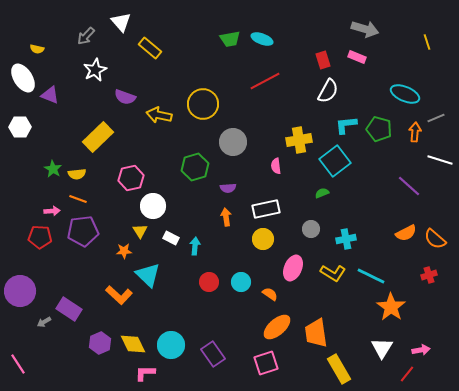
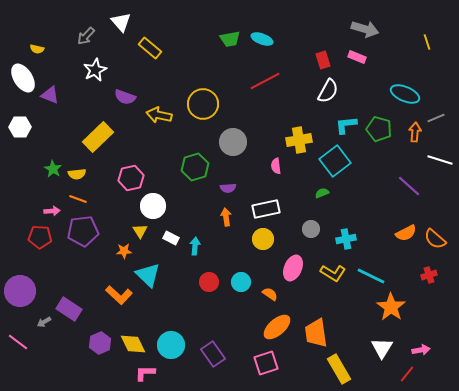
pink line at (18, 364): moved 22 px up; rotated 20 degrees counterclockwise
